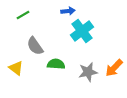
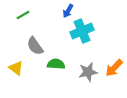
blue arrow: rotated 128 degrees clockwise
cyan cross: rotated 15 degrees clockwise
